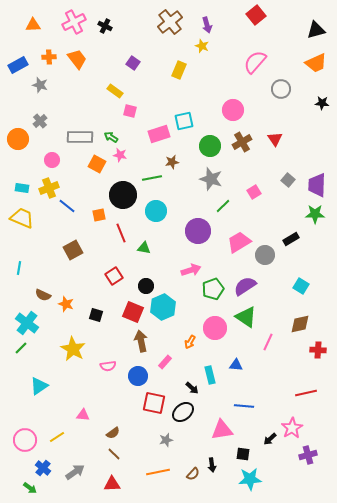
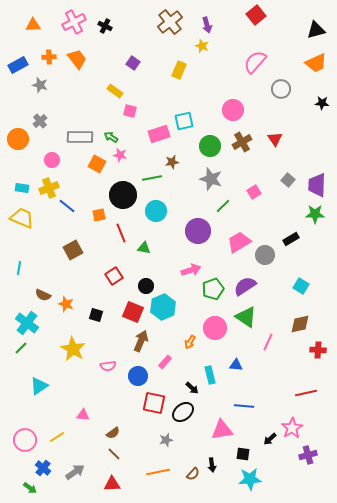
brown arrow at (141, 341): rotated 35 degrees clockwise
